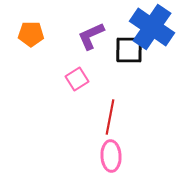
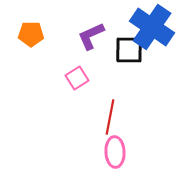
pink square: moved 1 px up
pink ellipse: moved 4 px right, 4 px up
